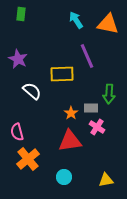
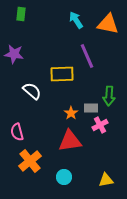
purple star: moved 4 px left, 5 px up; rotated 18 degrees counterclockwise
green arrow: moved 2 px down
pink cross: moved 3 px right, 2 px up; rotated 28 degrees clockwise
orange cross: moved 2 px right, 2 px down
